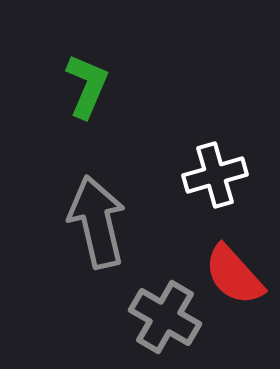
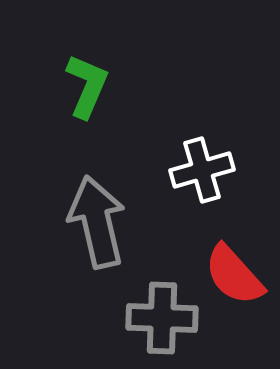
white cross: moved 13 px left, 5 px up
gray cross: moved 3 px left, 1 px down; rotated 28 degrees counterclockwise
